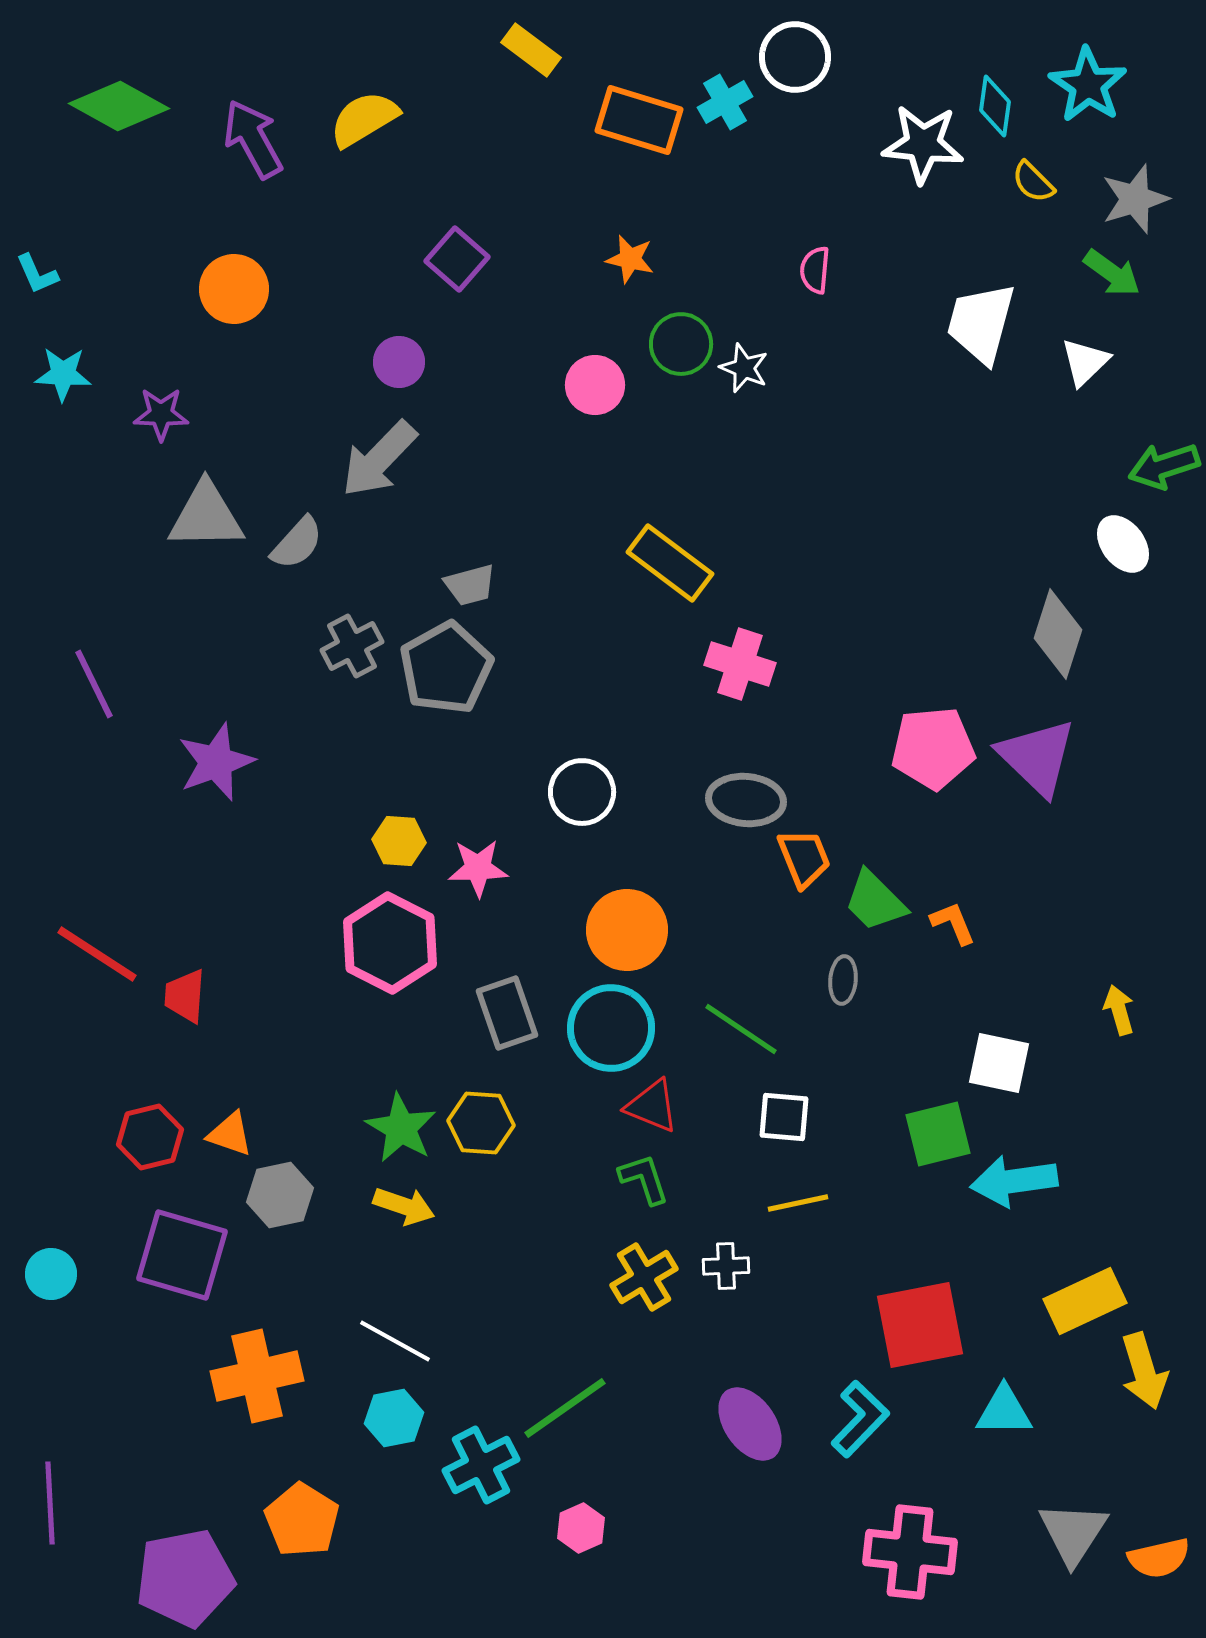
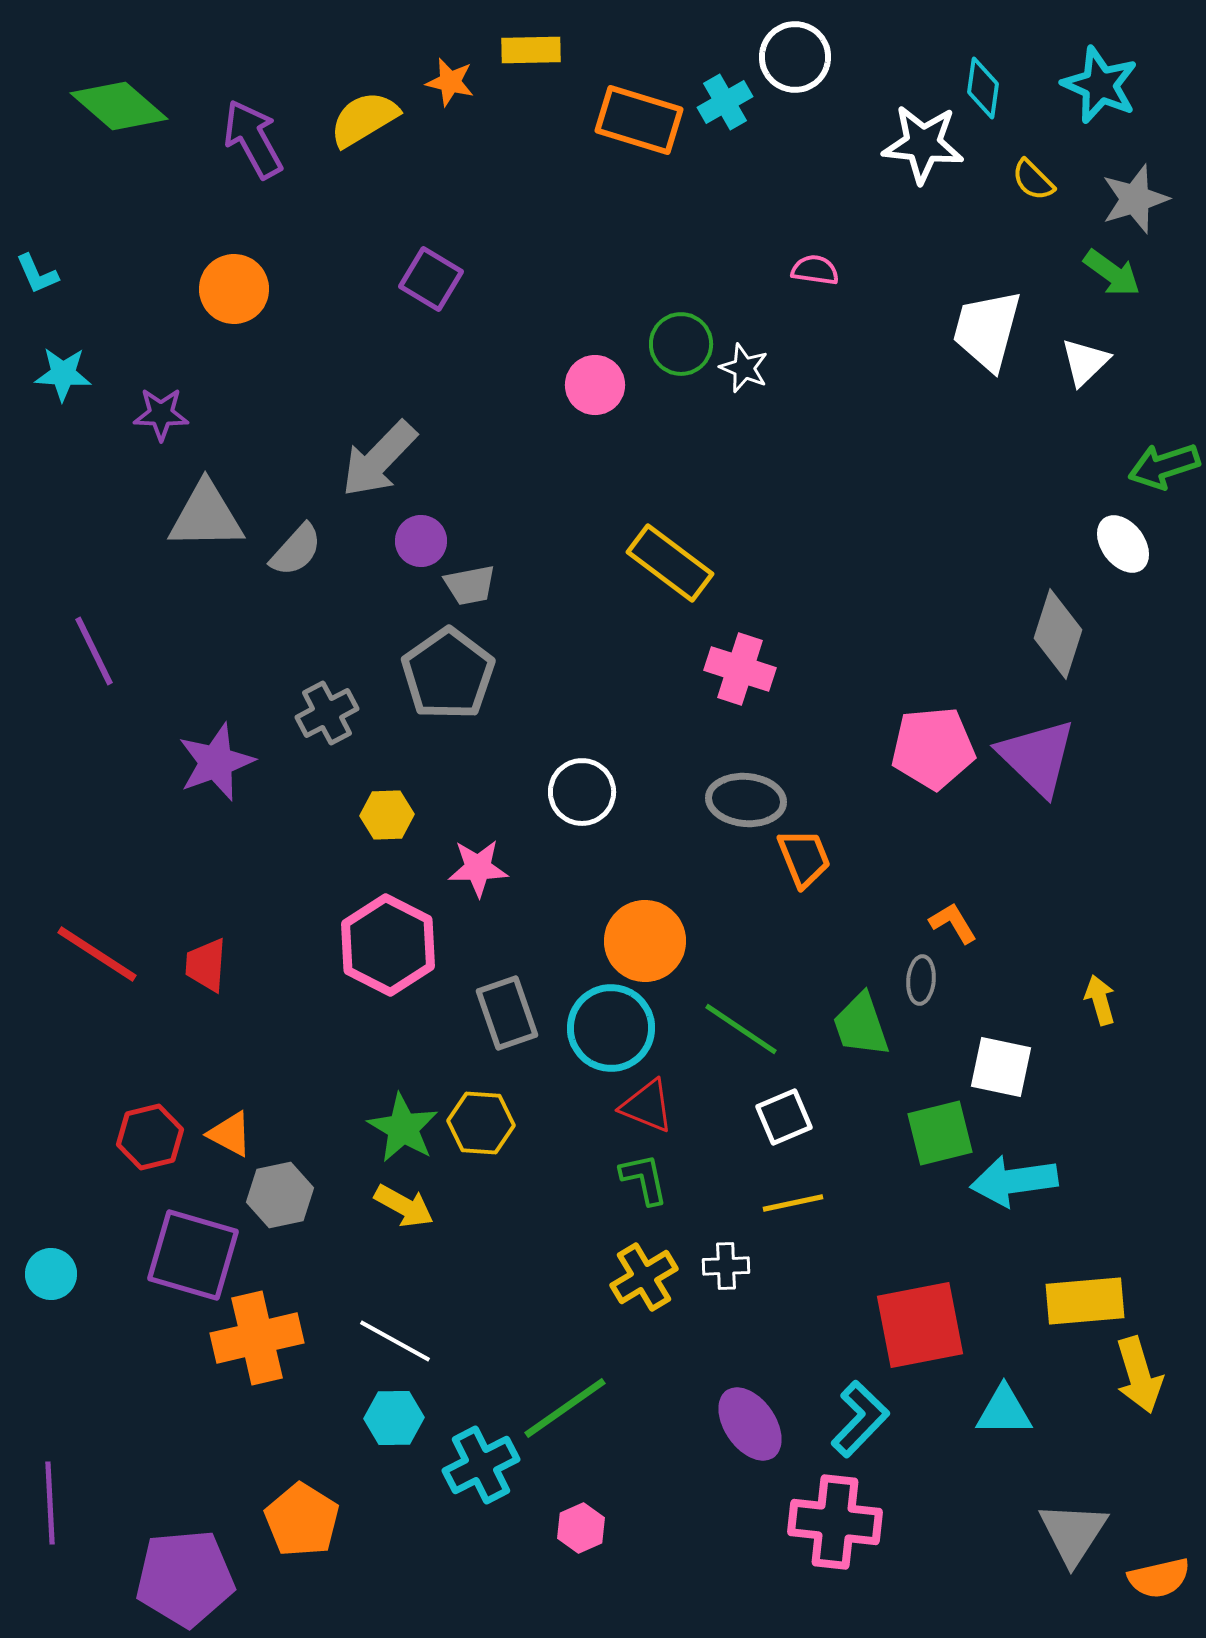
yellow rectangle at (531, 50): rotated 38 degrees counterclockwise
cyan star at (1088, 85): moved 12 px right; rotated 10 degrees counterclockwise
green diamond at (119, 106): rotated 12 degrees clockwise
cyan diamond at (995, 106): moved 12 px left, 18 px up
yellow semicircle at (1033, 182): moved 2 px up
purple square at (457, 259): moved 26 px left, 20 px down; rotated 10 degrees counterclockwise
orange star at (630, 259): moved 180 px left, 177 px up
pink semicircle at (815, 270): rotated 93 degrees clockwise
white trapezoid at (981, 323): moved 6 px right, 7 px down
purple circle at (399, 362): moved 22 px right, 179 px down
gray semicircle at (297, 543): moved 1 px left, 7 px down
gray trapezoid at (470, 585): rotated 4 degrees clockwise
gray cross at (352, 646): moved 25 px left, 67 px down
pink cross at (740, 664): moved 5 px down
gray pentagon at (446, 668): moved 2 px right, 6 px down; rotated 6 degrees counterclockwise
purple line at (94, 684): moved 33 px up
yellow hexagon at (399, 841): moved 12 px left, 26 px up; rotated 6 degrees counterclockwise
green trapezoid at (875, 901): moved 14 px left, 124 px down; rotated 26 degrees clockwise
orange L-shape at (953, 923): rotated 9 degrees counterclockwise
orange circle at (627, 930): moved 18 px right, 11 px down
pink hexagon at (390, 943): moved 2 px left, 2 px down
gray ellipse at (843, 980): moved 78 px right
red trapezoid at (185, 996): moved 21 px right, 31 px up
yellow arrow at (1119, 1010): moved 19 px left, 10 px up
white square at (999, 1063): moved 2 px right, 4 px down
red triangle at (652, 1106): moved 5 px left
white square at (784, 1117): rotated 28 degrees counterclockwise
green star at (401, 1128): moved 2 px right
orange triangle at (230, 1134): rotated 9 degrees clockwise
green square at (938, 1134): moved 2 px right, 1 px up
green L-shape at (644, 1179): rotated 6 degrees clockwise
yellow line at (798, 1203): moved 5 px left
yellow arrow at (404, 1206): rotated 10 degrees clockwise
purple square at (182, 1255): moved 11 px right
yellow rectangle at (1085, 1301): rotated 20 degrees clockwise
yellow arrow at (1144, 1371): moved 5 px left, 4 px down
orange cross at (257, 1376): moved 38 px up
cyan hexagon at (394, 1418): rotated 10 degrees clockwise
pink cross at (910, 1552): moved 75 px left, 30 px up
orange semicircle at (1159, 1558): moved 20 px down
purple pentagon at (185, 1578): rotated 6 degrees clockwise
